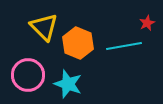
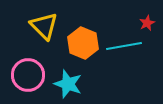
yellow triangle: moved 1 px up
orange hexagon: moved 5 px right
